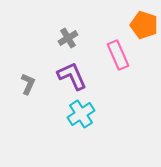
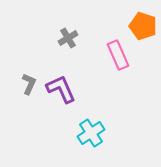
orange pentagon: moved 1 px left, 1 px down
purple L-shape: moved 11 px left, 13 px down
gray L-shape: moved 1 px right
cyan cross: moved 10 px right, 19 px down
